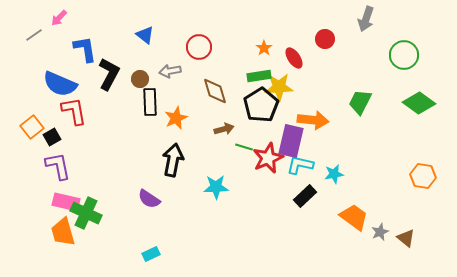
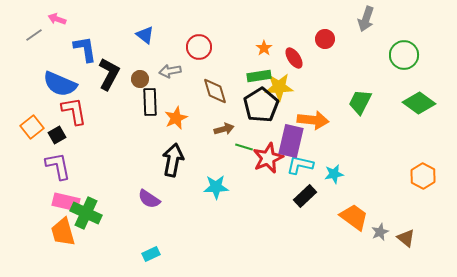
pink arrow at (59, 18): moved 2 px left, 1 px down; rotated 66 degrees clockwise
black square at (52, 137): moved 5 px right, 2 px up
orange hexagon at (423, 176): rotated 20 degrees clockwise
